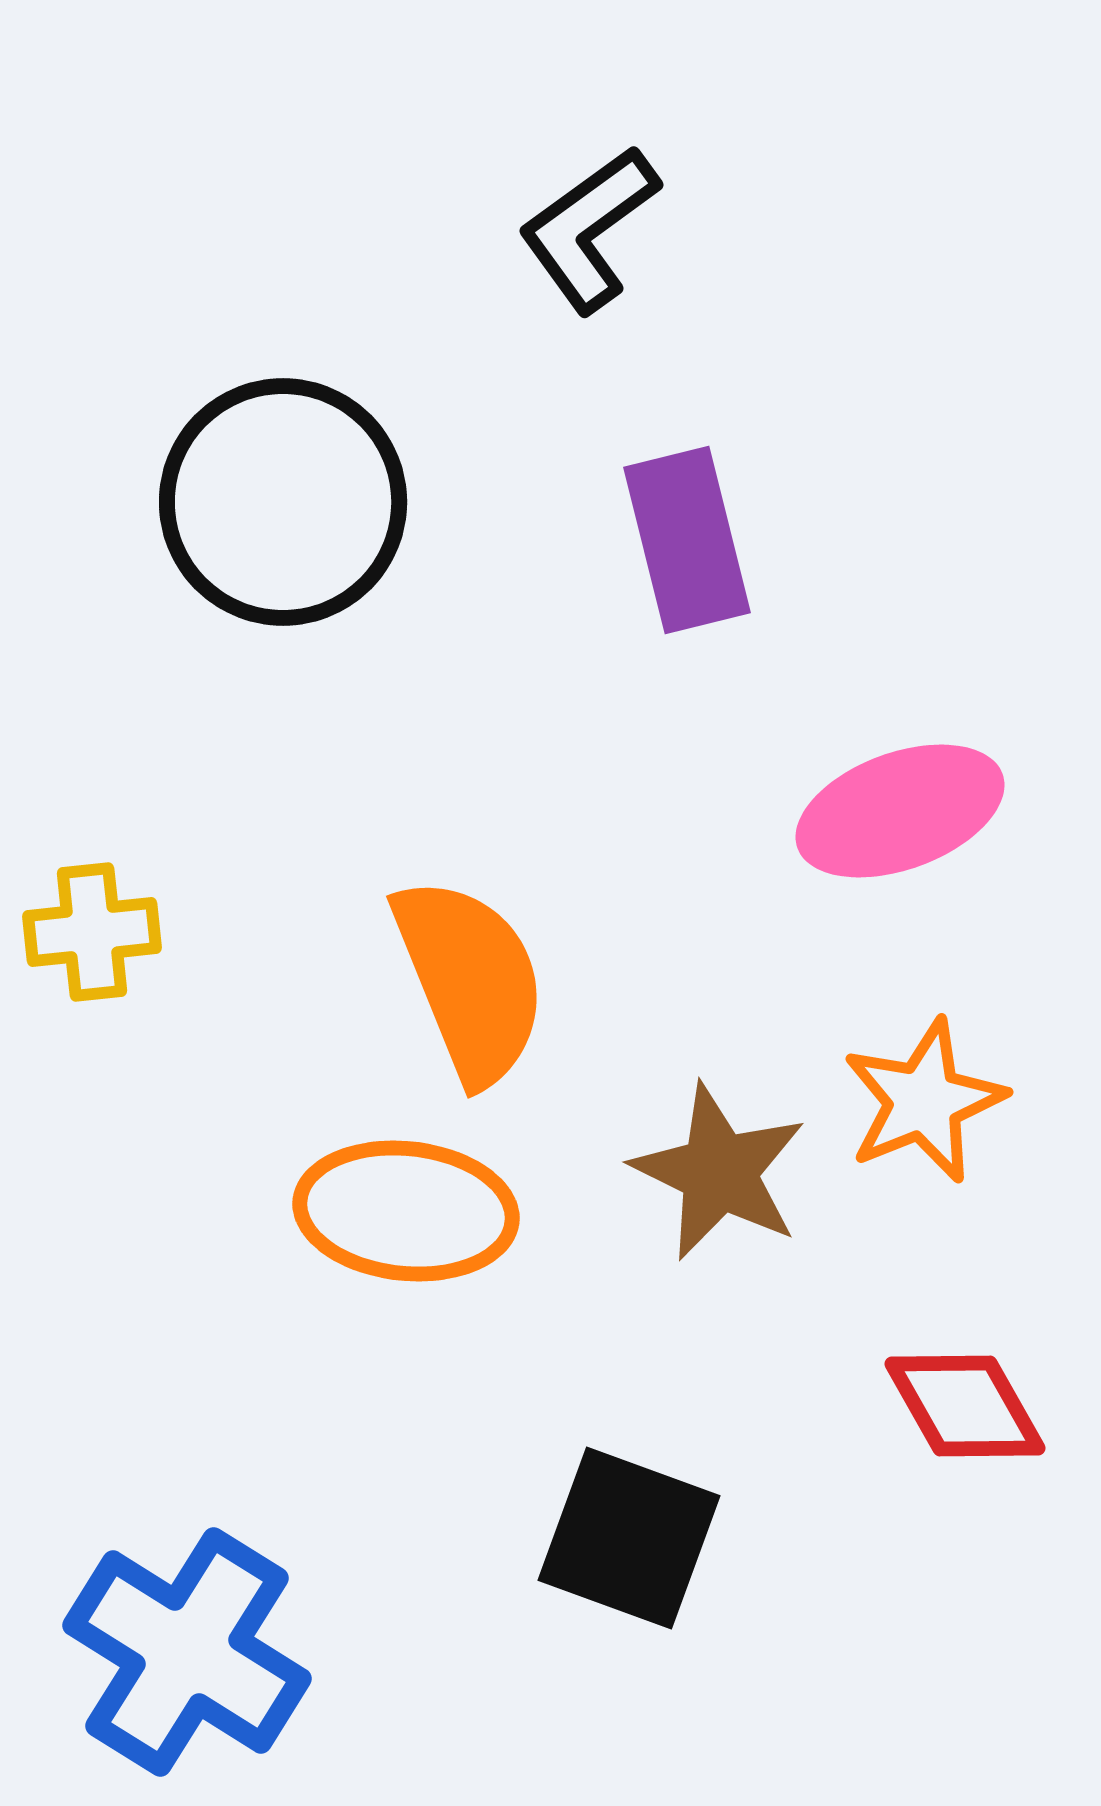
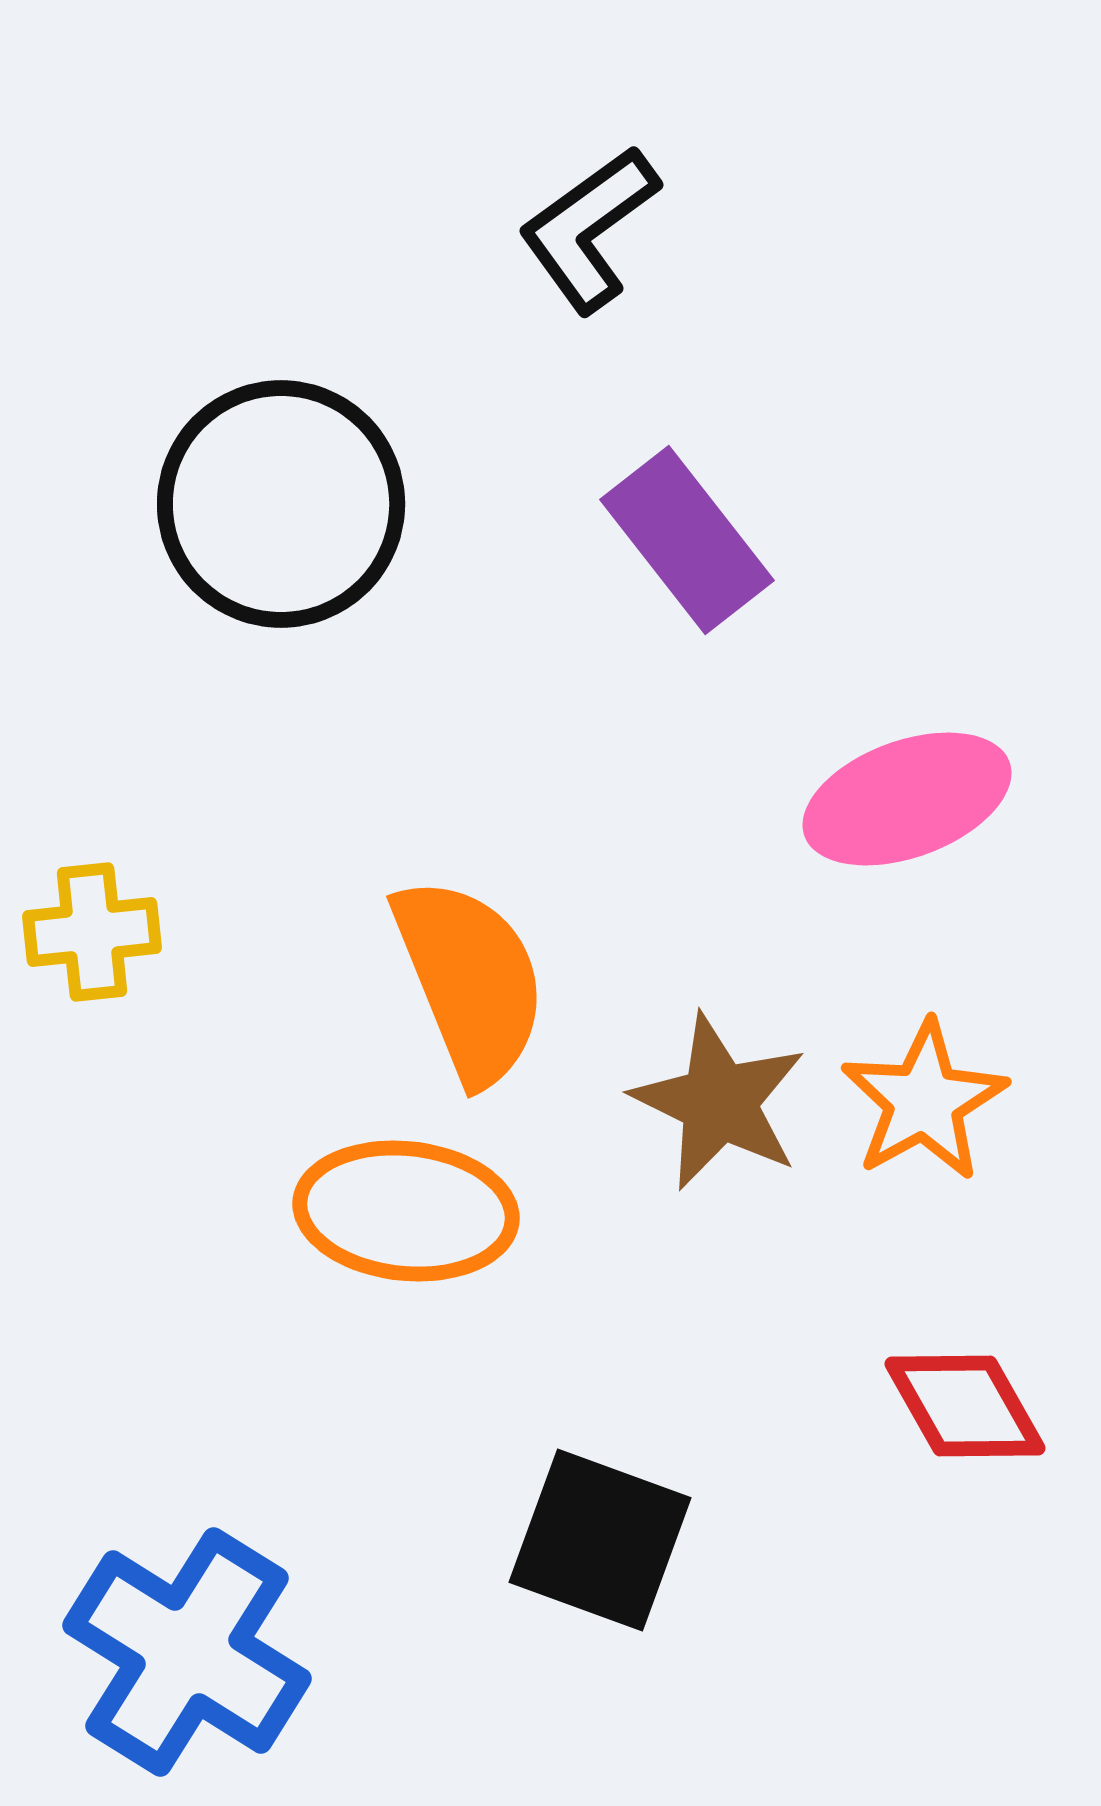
black circle: moved 2 px left, 2 px down
purple rectangle: rotated 24 degrees counterclockwise
pink ellipse: moved 7 px right, 12 px up
orange star: rotated 7 degrees counterclockwise
brown star: moved 70 px up
black square: moved 29 px left, 2 px down
